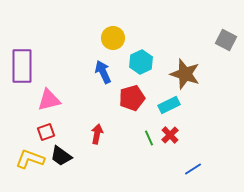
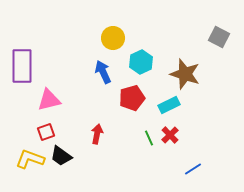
gray square: moved 7 px left, 3 px up
